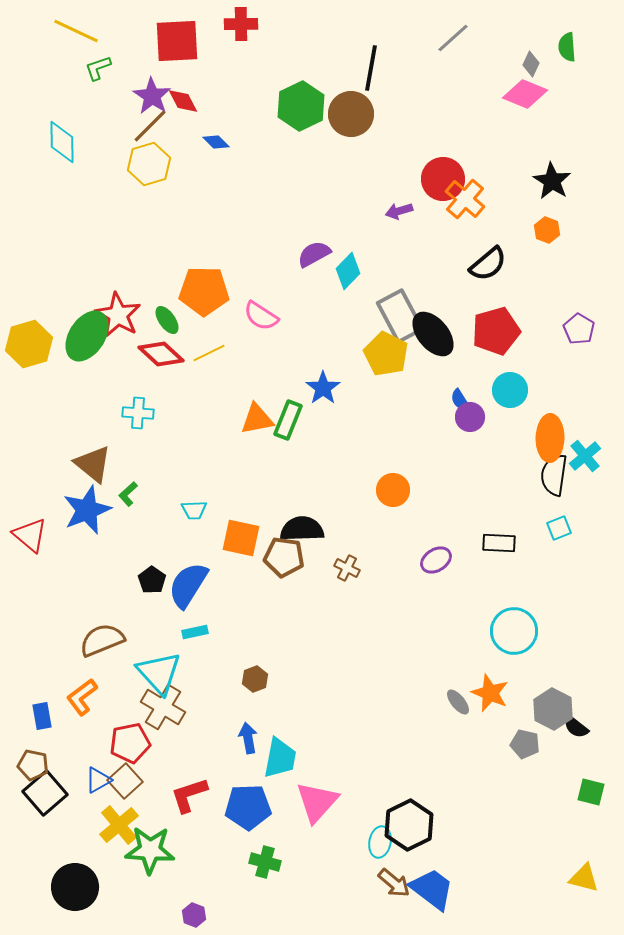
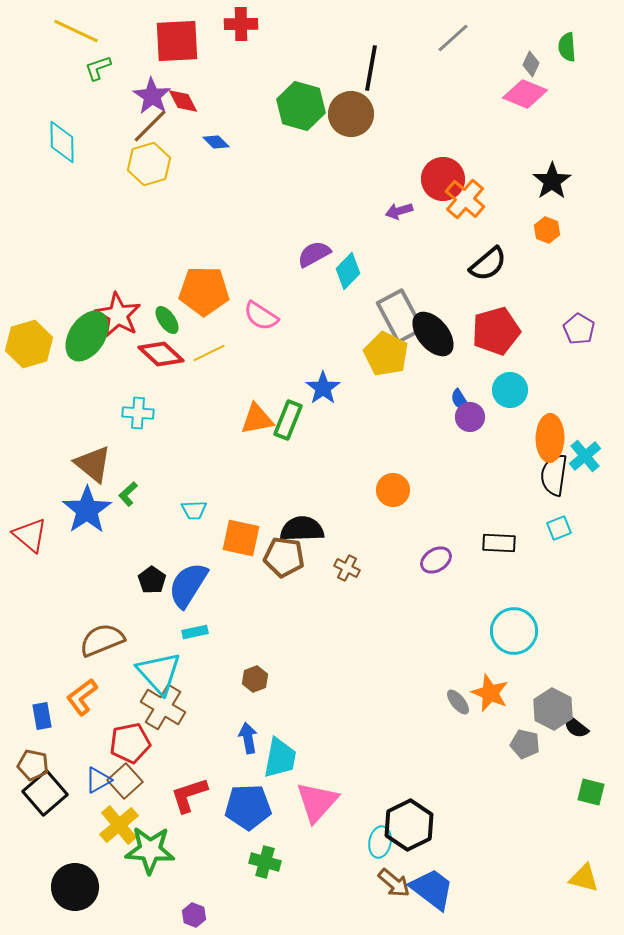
green hexagon at (301, 106): rotated 18 degrees counterclockwise
black star at (552, 181): rotated 6 degrees clockwise
blue star at (87, 510): rotated 12 degrees counterclockwise
